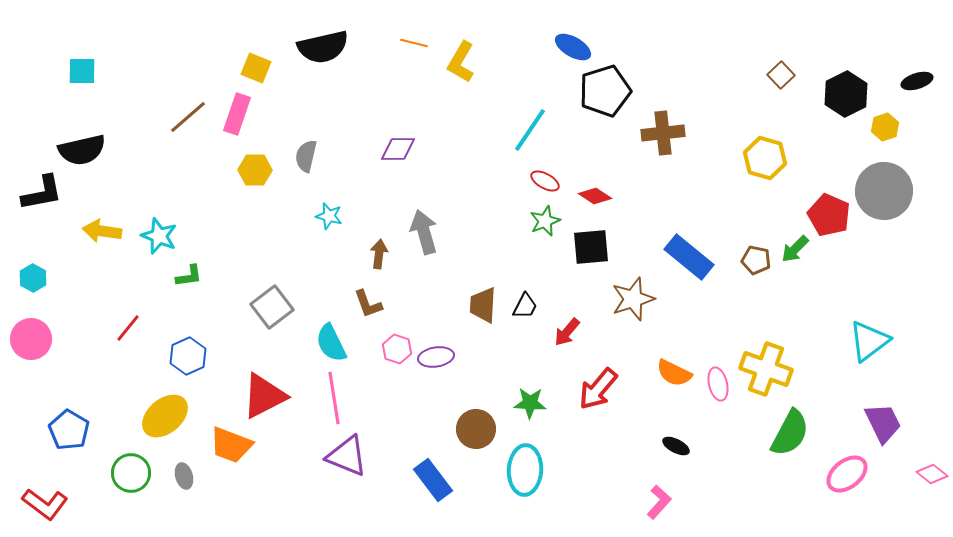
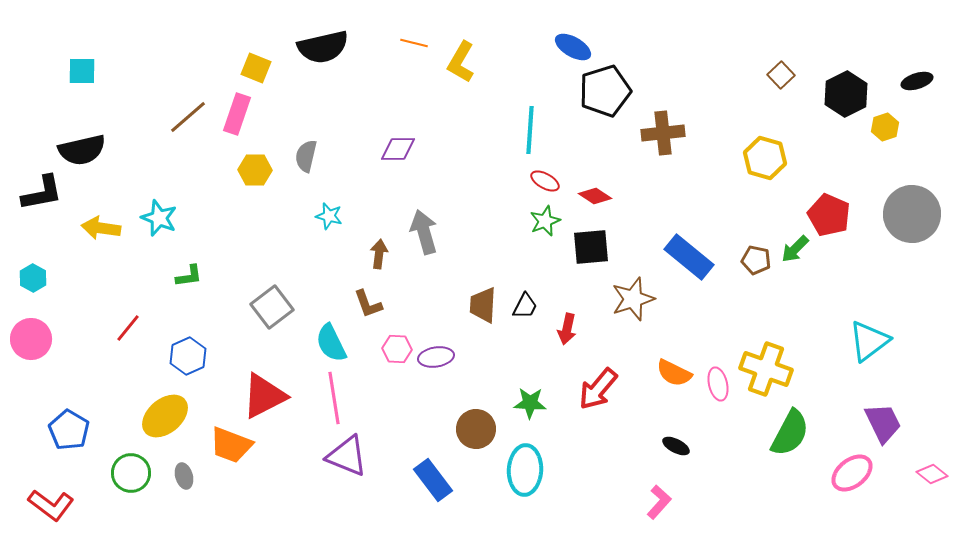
cyan line at (530, 130): rotated 30 degrees counterclockwise
gray circle at (884, 191): moved 28 px right, 23 px down
yellow arrow at (102, 231): moved 1 px left, 3 px up
cyan star at (159, 236): moved 18 px up
red arrow at (567, 332): moved 3 px up; rotated 28 degrees counterclockwise
pink hexagon at (397, 349): rotated 16 degrees counterclockwise
pink ellipse at (847, 474): moved 5 px right, 1 px up
red L-shape at (45, 504): moved 6 px right, 1 px down
